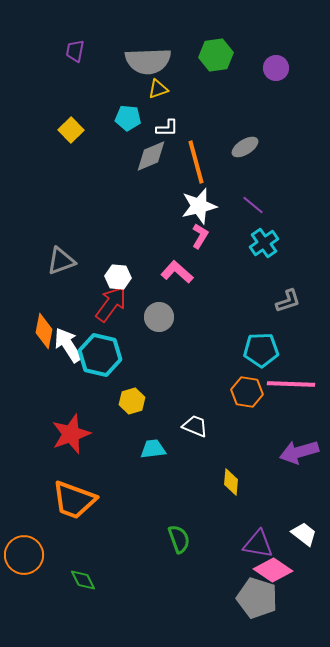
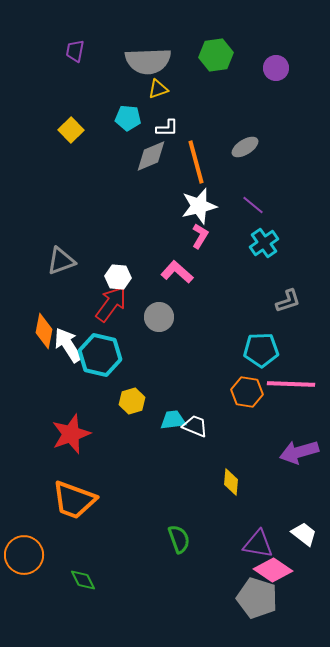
cyan trapezoid at (153, 449): moved 20 px right, 29 px up
